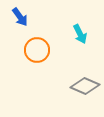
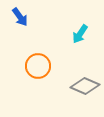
cyan arrow: rotated 60 degrees clockwise
orange circle: moved 1 px right, 16 px down
